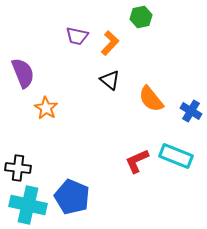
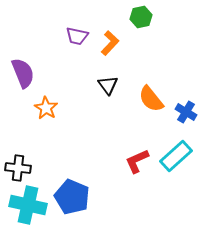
black triangle: moved 2 px left, 5 px down; rotated 15 degrees clockwise
blue cross: moved 5 px left, 1 px down
cyan rectangle: rotated 64 degrees counterclockwise
